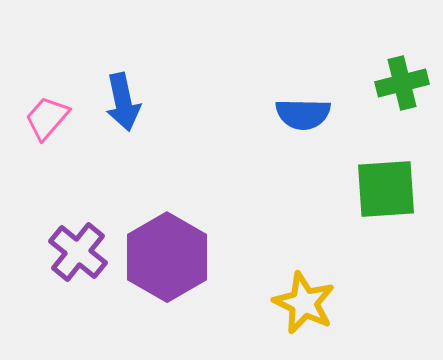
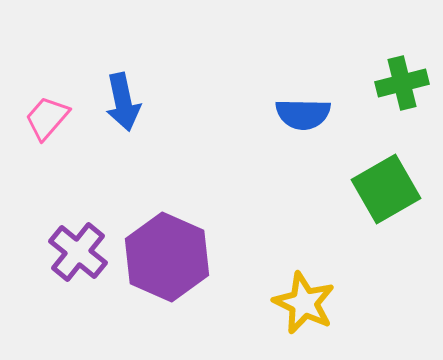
green square: rotated 26 degrees counterclockwise
purple hexagon: rotated 6 degrees counterclockwise
